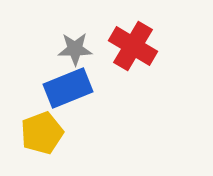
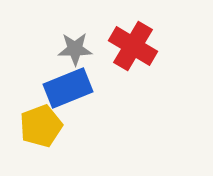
yellow pentagon: moved 1 px left, 7 px up
